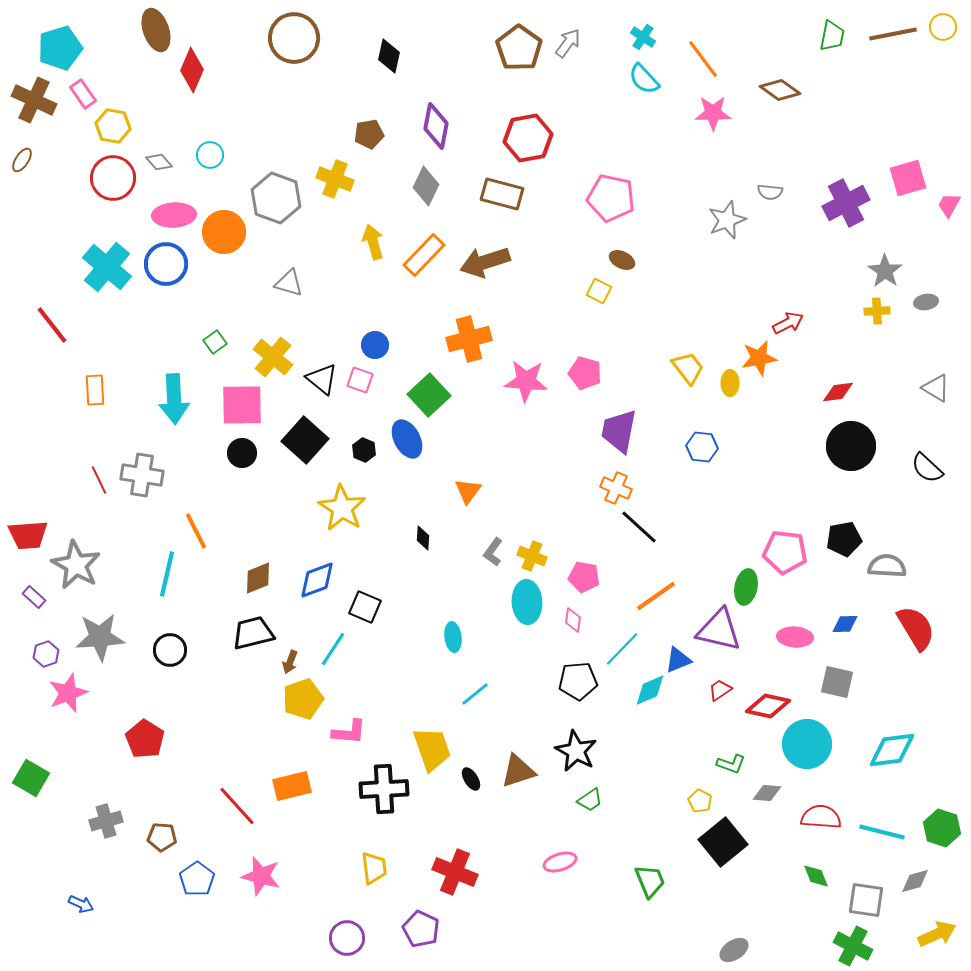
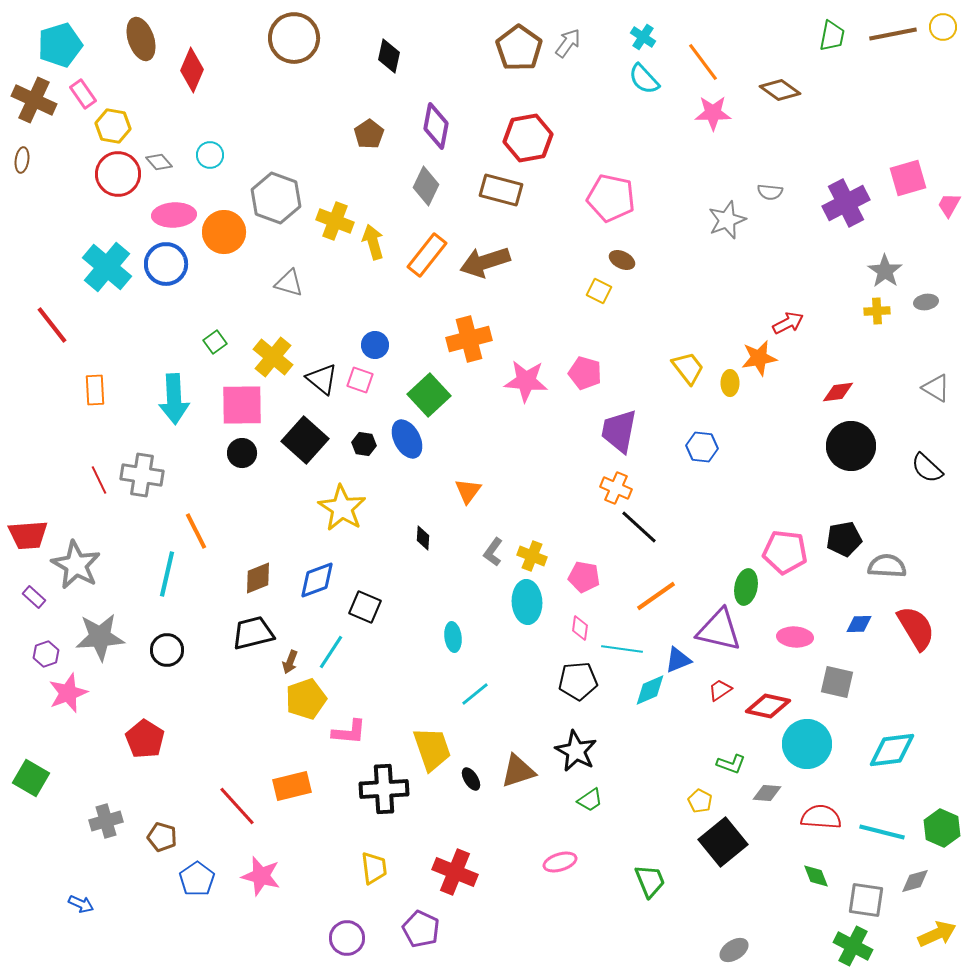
brown ellipse at (156, 30): moved 15 px left, 9 px down
cyan pentagon at (60, 48): moved 3 px up
orange line at (703, 59): moved 3 px down
brown pentagon at (369, 134): rotated 24 degrees counterclockwise
brown ellipse at (22, 160): rotated 25 degrees counterclockwise
red circle at (113, 178): moved 5 px right, 4 px up
yellow cross at (335, 179): moved 42 px down
brown rectangle at (502, 194): moved 1 px left, 4 px up
orange rectangle at (424, 255): moved 3 px right; rotated 6 degrees counterclockwise
black hexagon at (364, 450): moved 6 px up; rotated 15 degrees counterclockwise
pink diamond at (573, 620): moved 7 px right, 8 px down
blue diamond at (845, 624): moved 14 px right
cyan line at (333, 649): moved 2 px left, 3 px down
cyan line at (622, 649): rotated 54 degrees clockwise
black circle at (170, 650): moved 3 px left
yellow pentagon at (303, 699): moved 3 px right
green hexagon at (942, 828): rotated 6 degrees clockwise
brown pentagon at (162, 837): rotated 12 degrees clockwise
